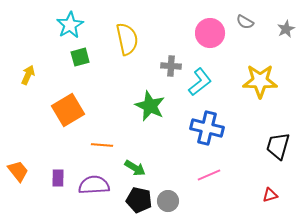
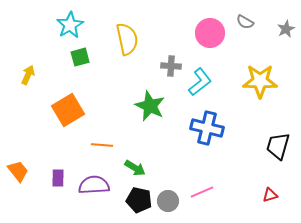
pink line: moved 7 px left, 17 px down
